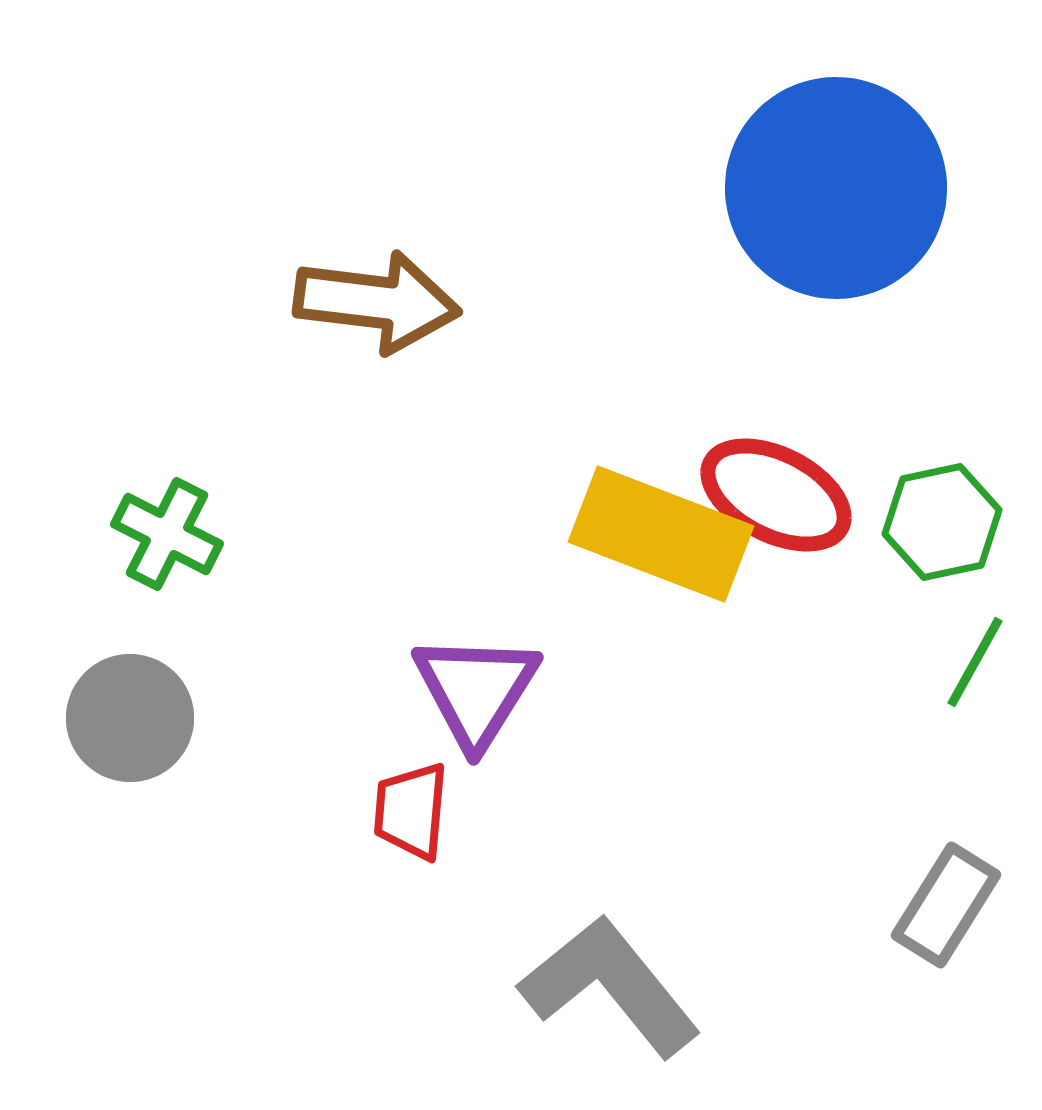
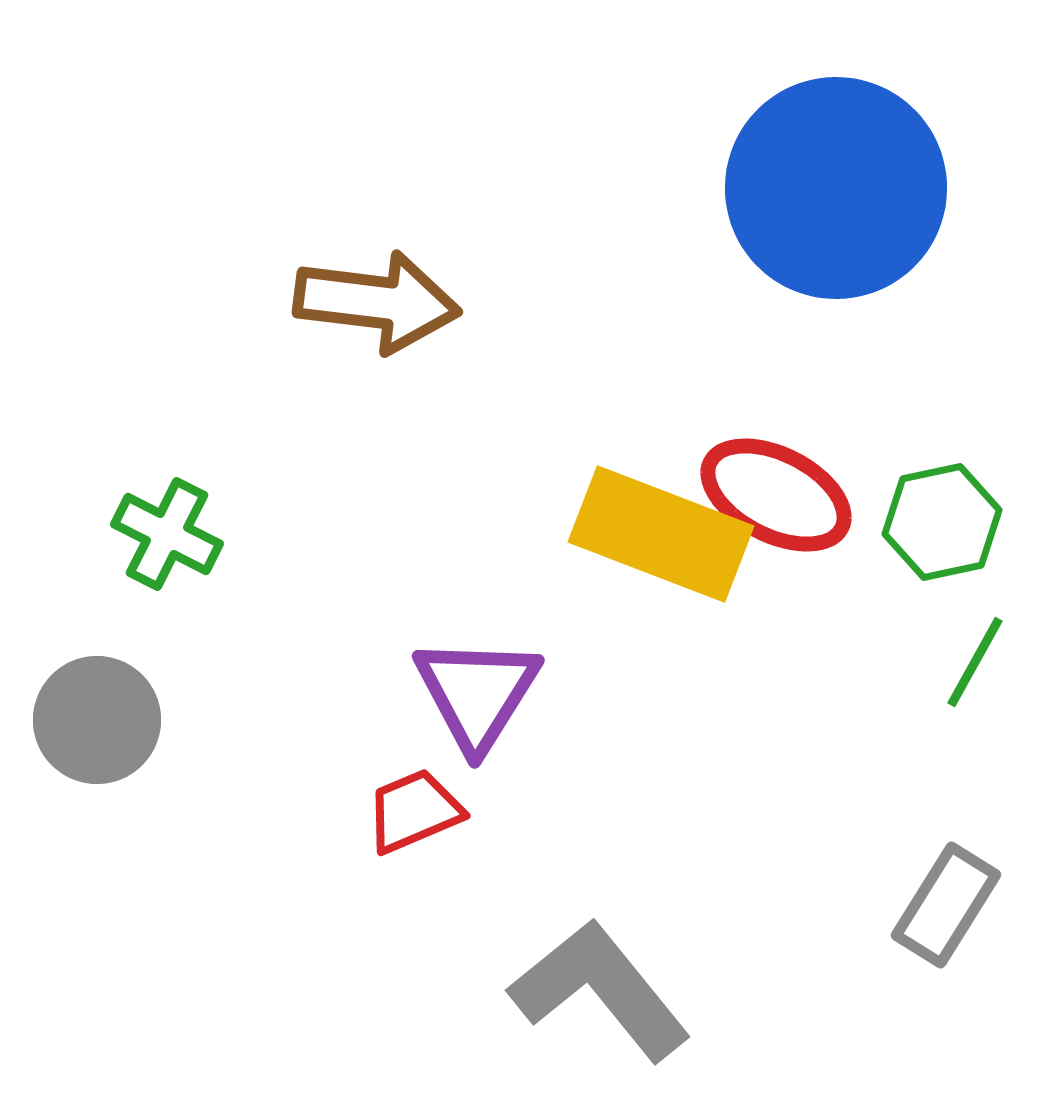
purple triangle: moved 1 px right, 3 px down
gray circle: moved 33 px left, 2 px down
red trapezoid: moved 3 px right; rotated 62 degrees clockwise
gray L-shape: moved 10 px left, 4 px down
